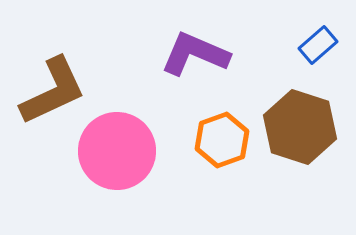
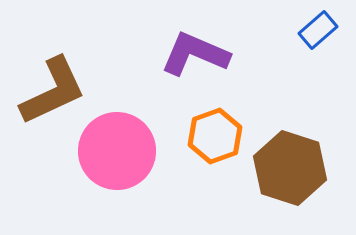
blue rectangle: moved 15 px up
brown hexagon: moved 10 px left, 41 px down
orange hexagon: moved 7 px left, 4 px up
